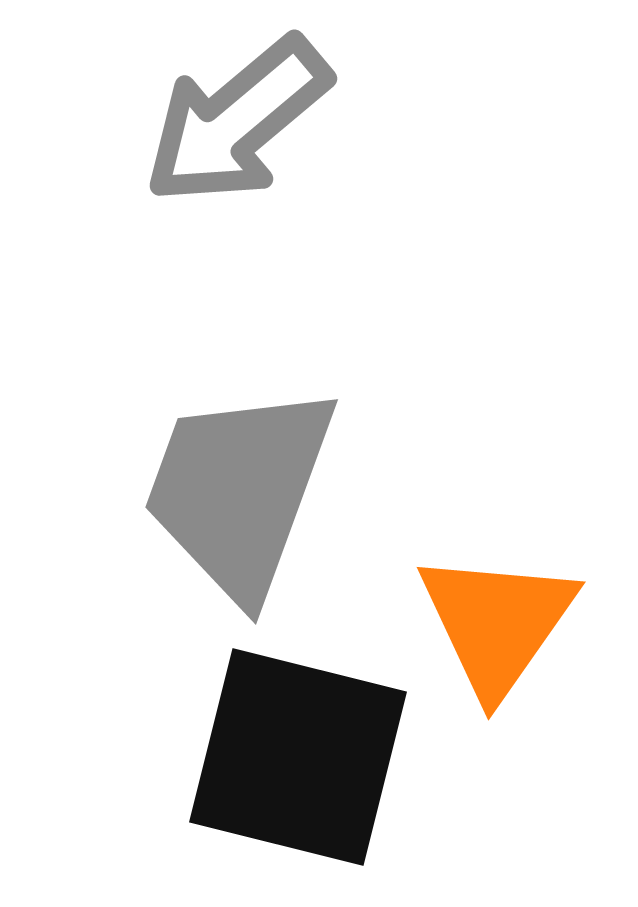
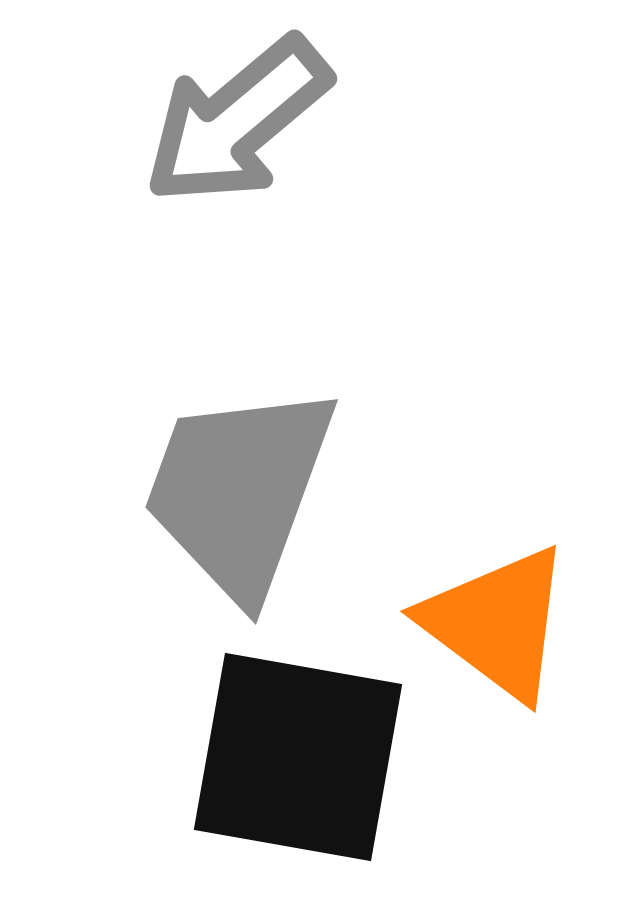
orange triangle: rotated 28 degrees counterclockwise
black square: rotated 4 degrees counterclockwise
